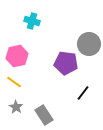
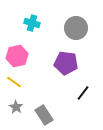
cyan cross: moved 2 px down
gray circle: moved 13 px left, 16 px up
